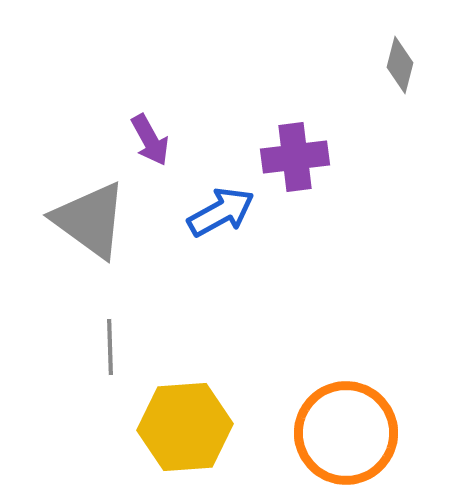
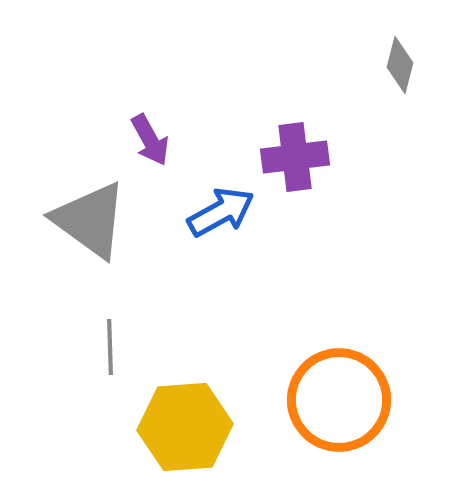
orange circle: moved 7 px left, 33 px up
